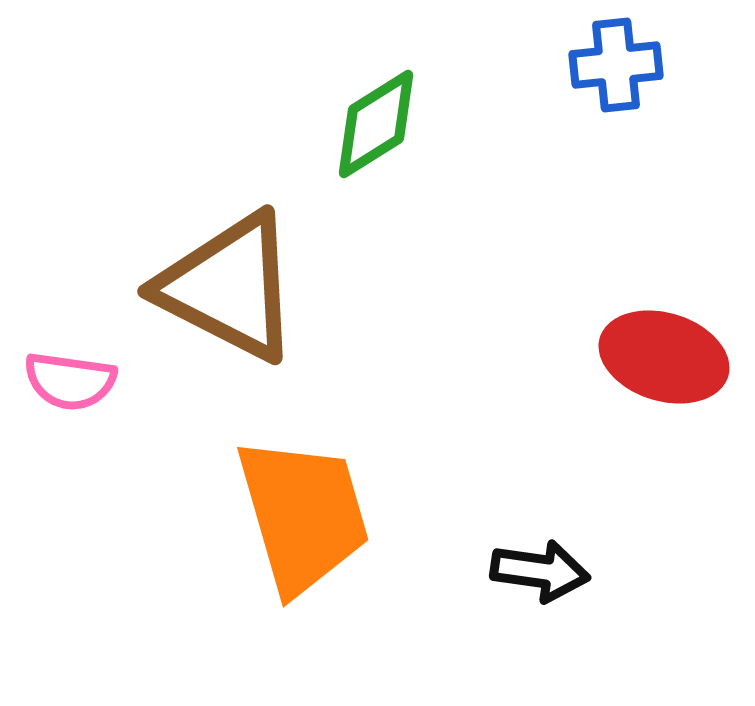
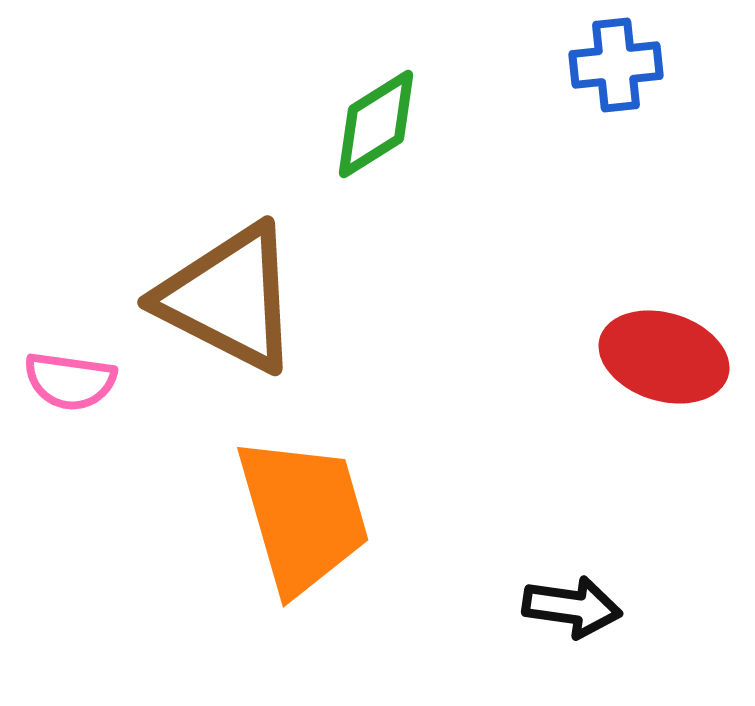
brown triangle: moved 11 px down
black arrow: moved 32 px right, 36 px down
